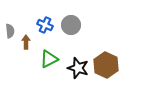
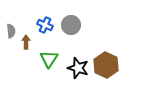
gray semicircle: moved 1 px right
green triangle: rotated 30 degrees counterclockwise
